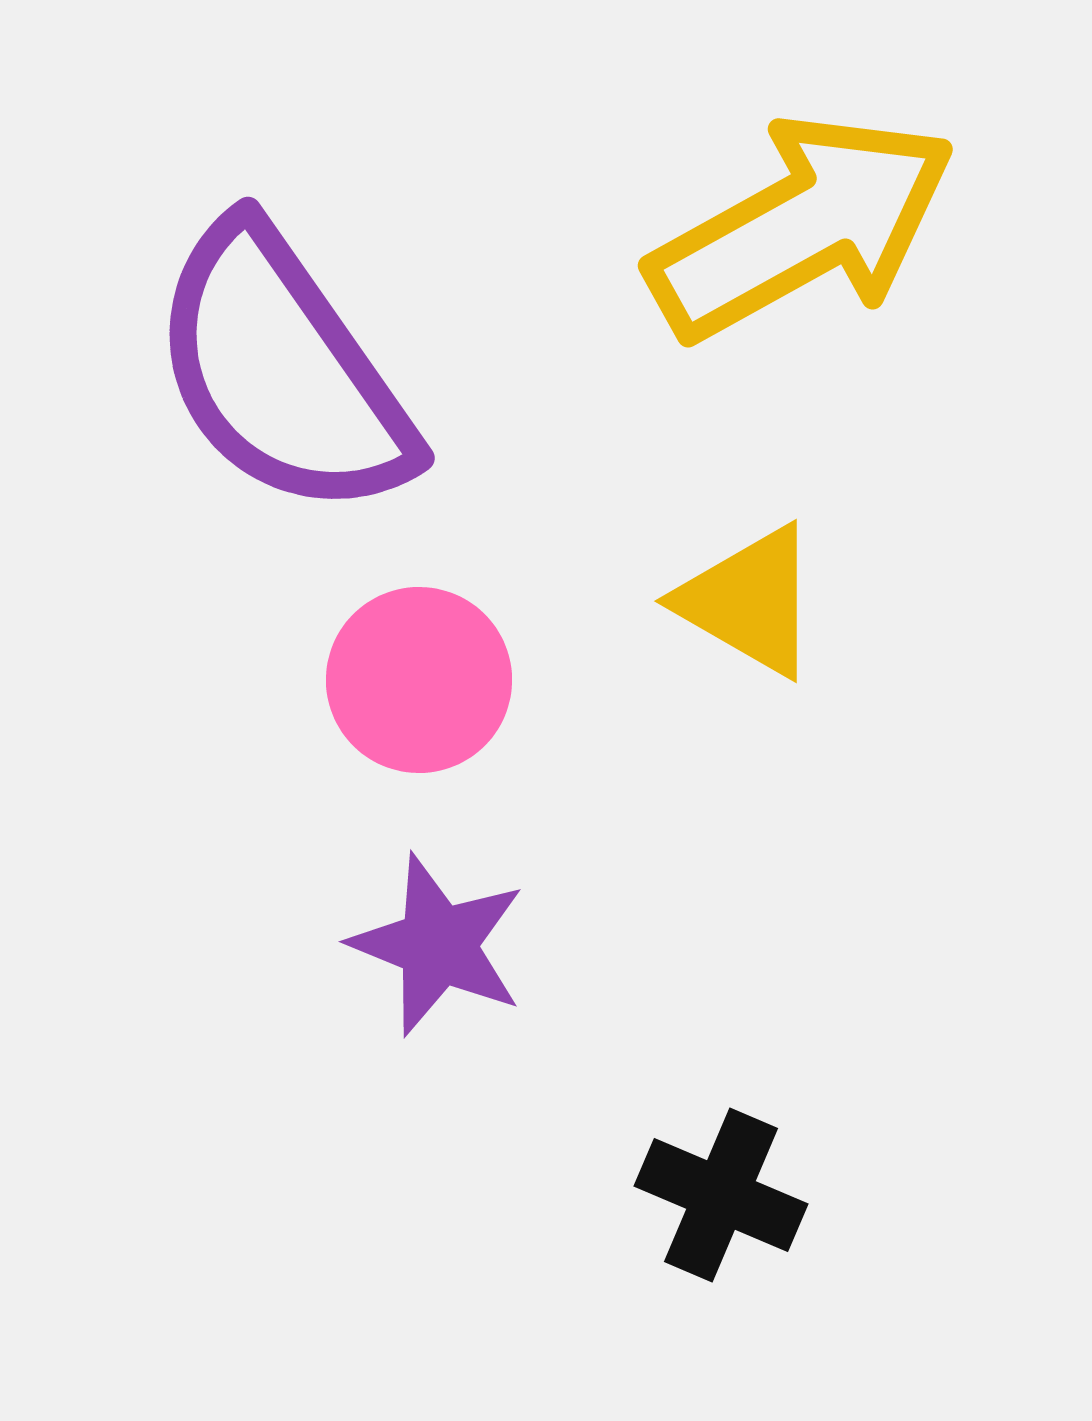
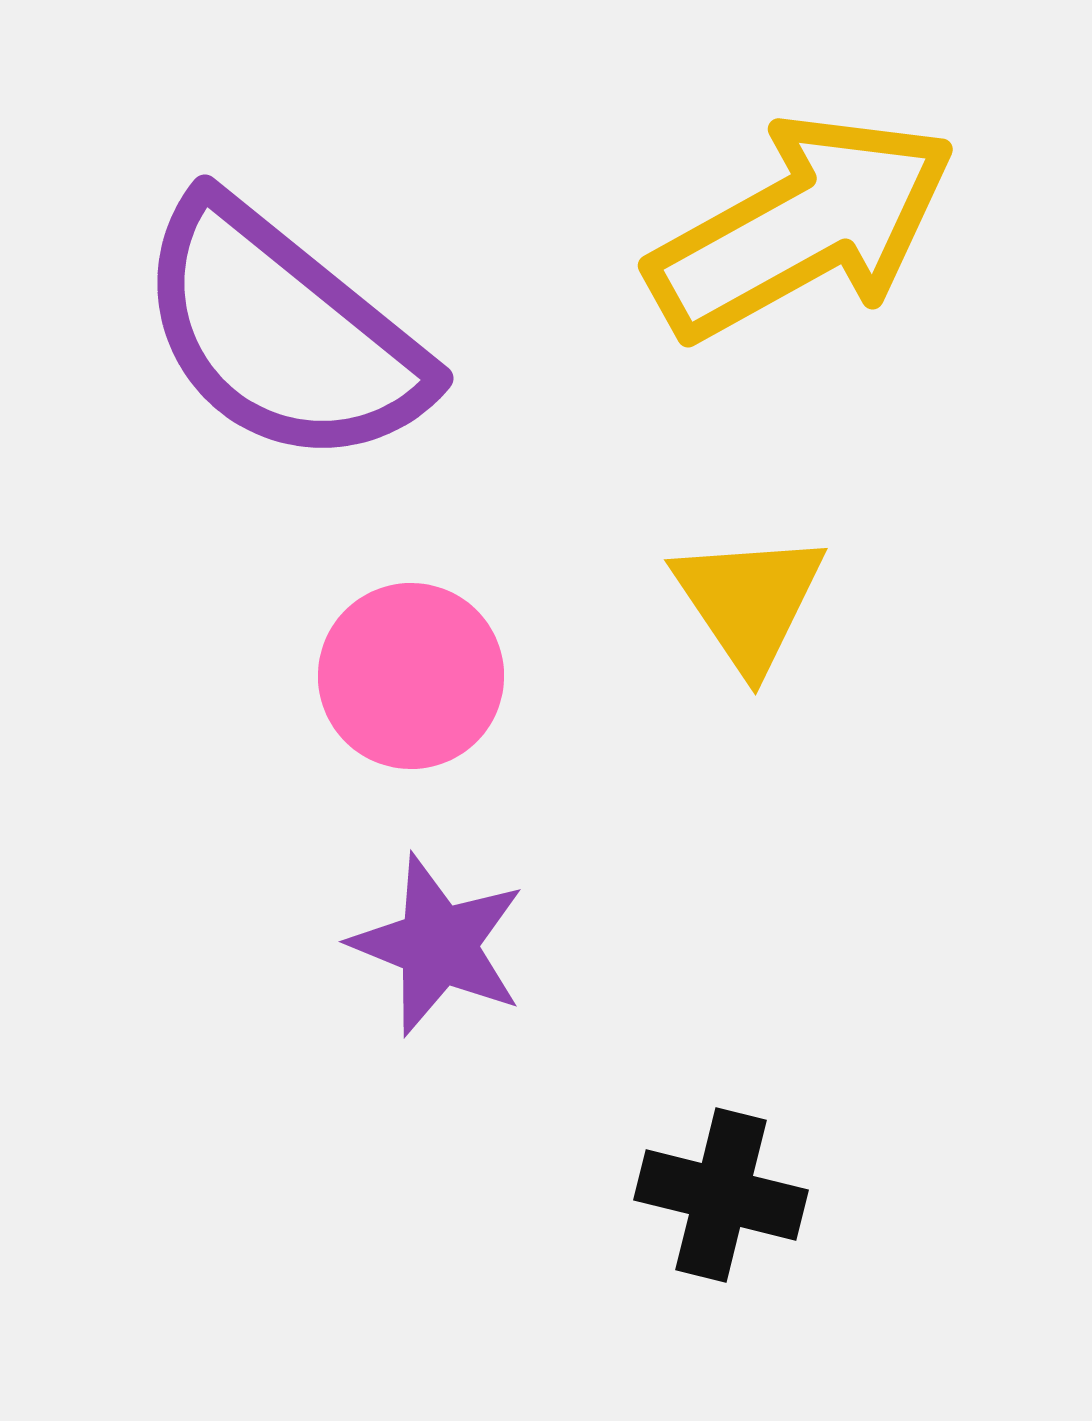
purple semicircle: moved 38 px up; rotated 16 degrees counterclockwise
yellow triangle: rotated 26 degrees clockwise
pink circle: moved 8 px left, 4 px up
black cross: rotated 9 degrees counterclockwise
